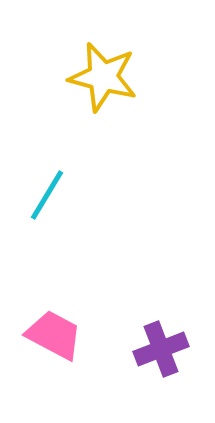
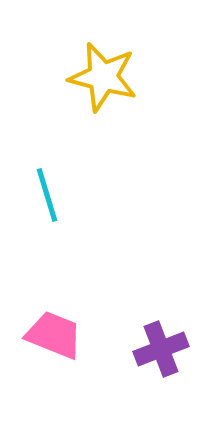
cyan line: rotated 48 degrees counterclockwise
pink trapezoid: rotated 6 degrees counterclockwise
